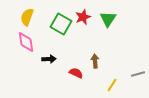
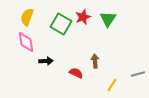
black arrow: moved 3 px left, 2 px down
